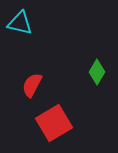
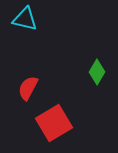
cyan triangle: moved 5 px right, 4 px up
red semicircle: moved 4 px left, 3 px down
